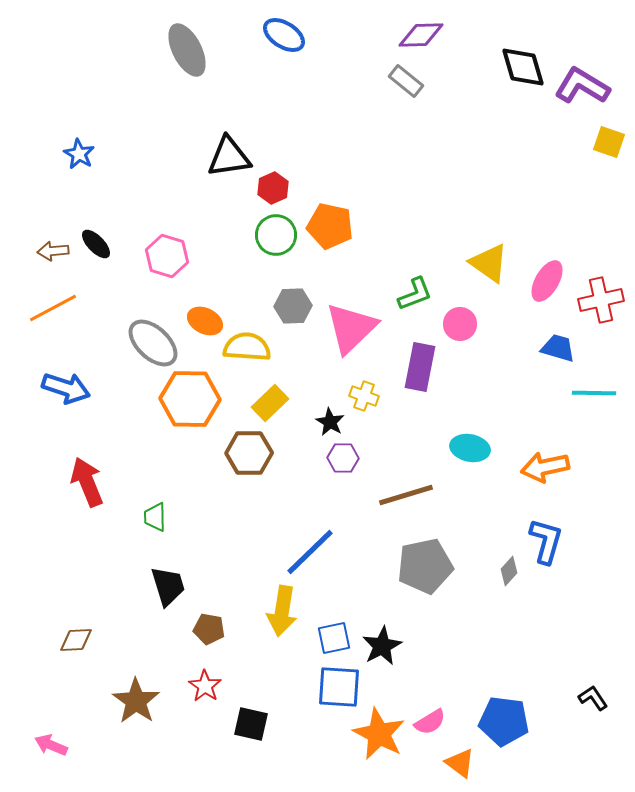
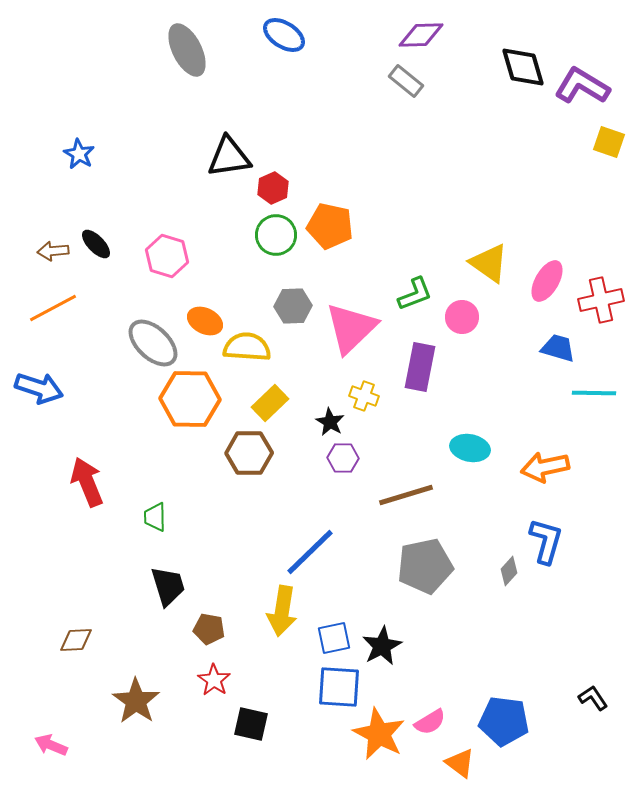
pink circle at (460, 324): moved 2 px right, 7 px up
blue arrow at (66, 388): moved 27 px left
red star at (205, 686): moved 9 px right, 6 px up
